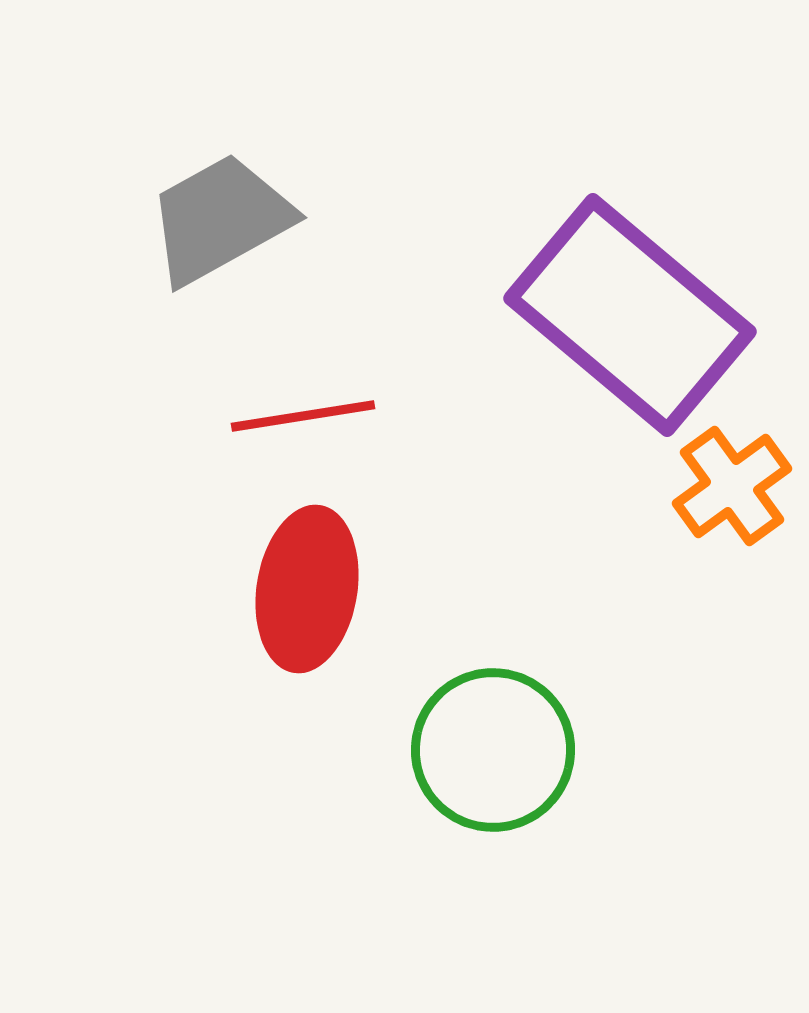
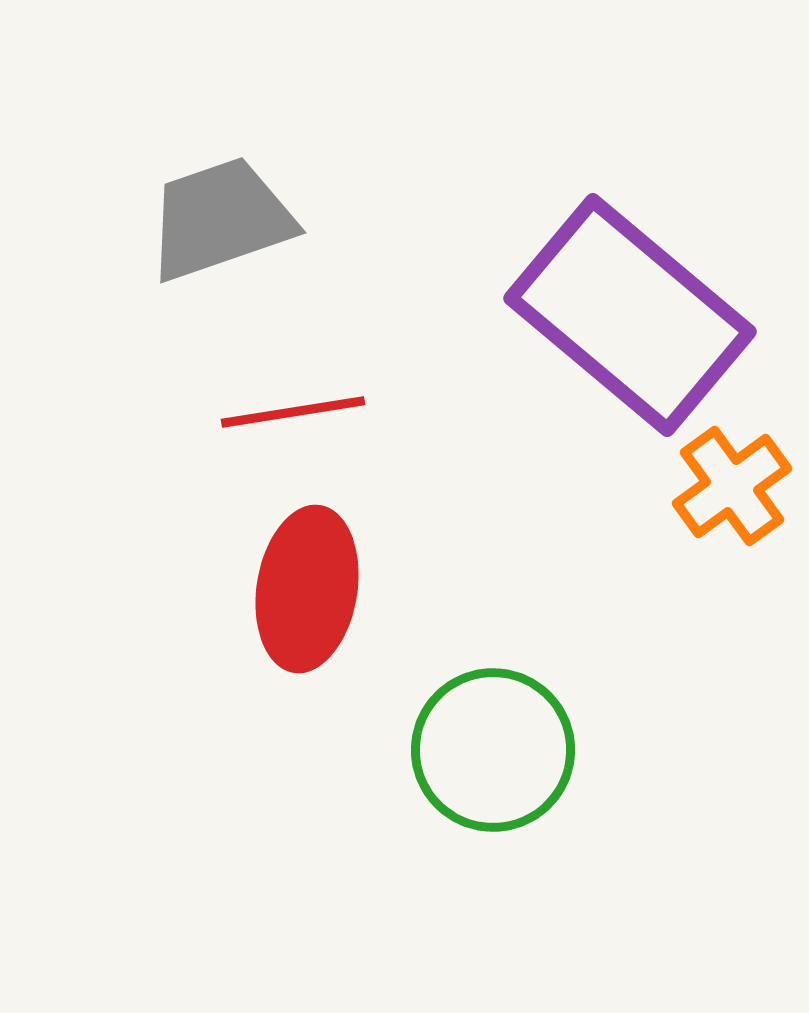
gray trapezoid: rotated 10 degrees clockwise
red line: moved 10 px left, 4 px up
